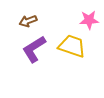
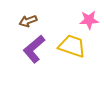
purple L-shape: rotated 8 degrees counterclockwise
